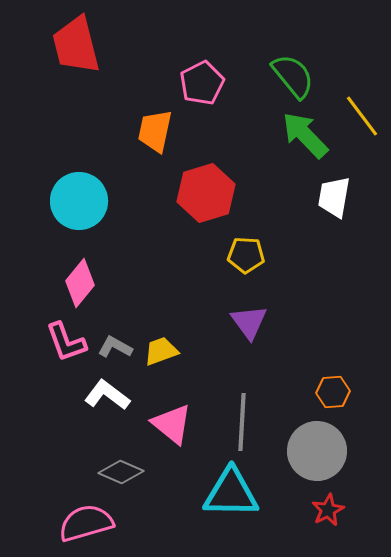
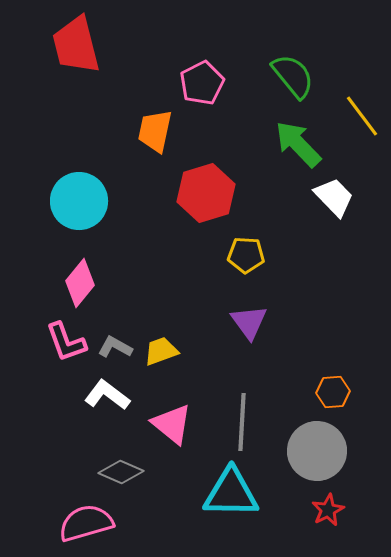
green arrow: moved 7 px left, 9 px down
white trapezoid: rotated 126 degrees clockwise
